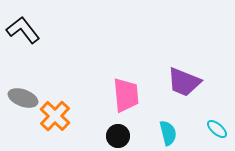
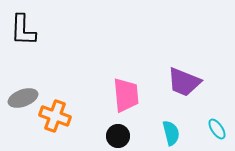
black L-shape: rotated 140 degrees counterclockwise
gray ellipse: rotated 40 degrees counterclockwise
orange cross: rotated 24 degrees counterclockwise
cyan ellipse: rotated 15 degrees clockwise
cyan semicircle: moved 3 px right
